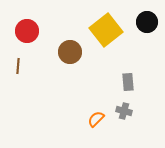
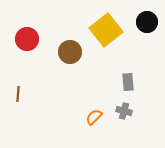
red circle: moved 8 px down
brown line: moved 28 px down
orange semicircle: moved 2 px left, 2 px up
